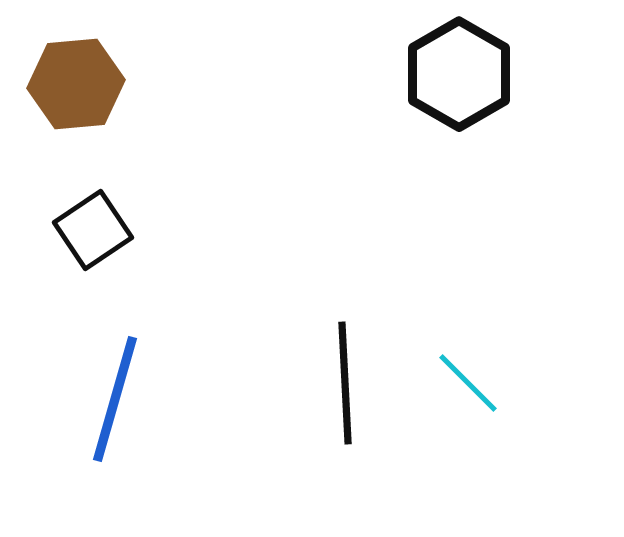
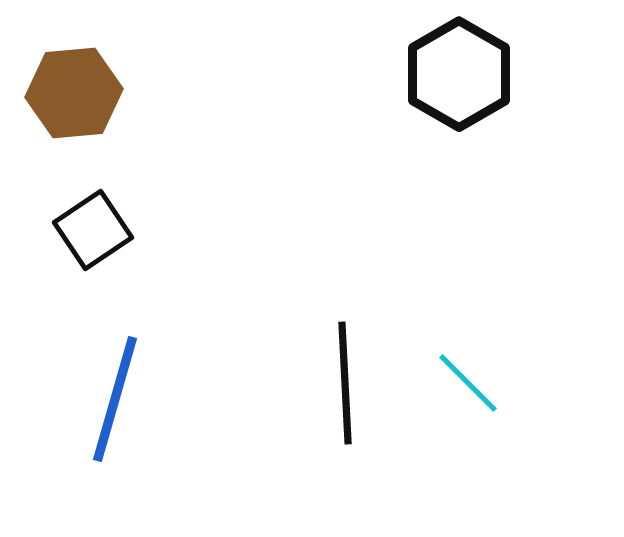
brown hexagon: moved 2 px left, 9 px down
